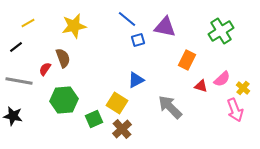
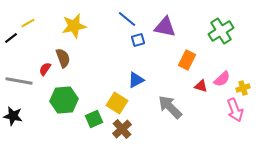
black line: moved 5 px left, 9 px up
yellow cross: rotated 32 degrees clockwise
